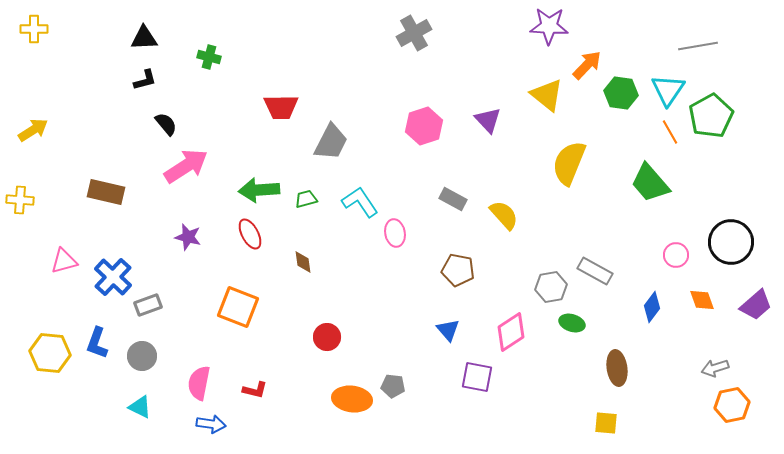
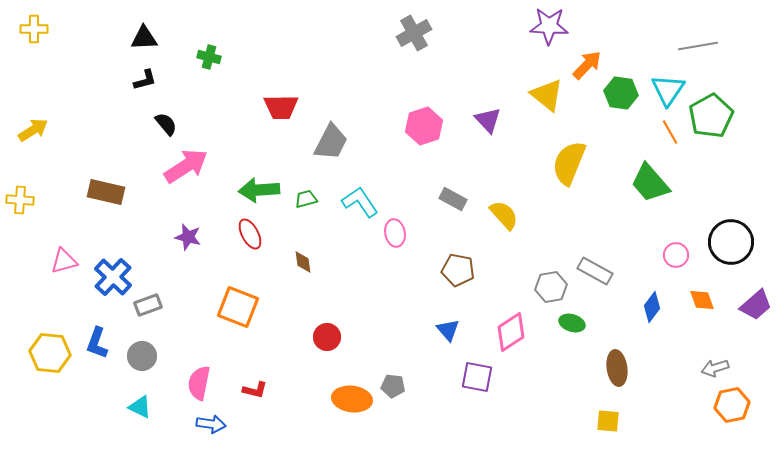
yellow square at (606, 423): moved 2 px right, 2 px up
